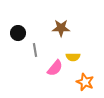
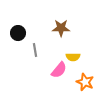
pink semicircle: moved 4 px right, 2 px down
